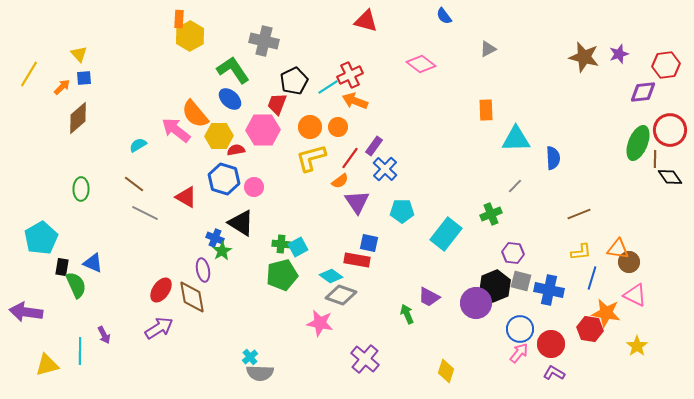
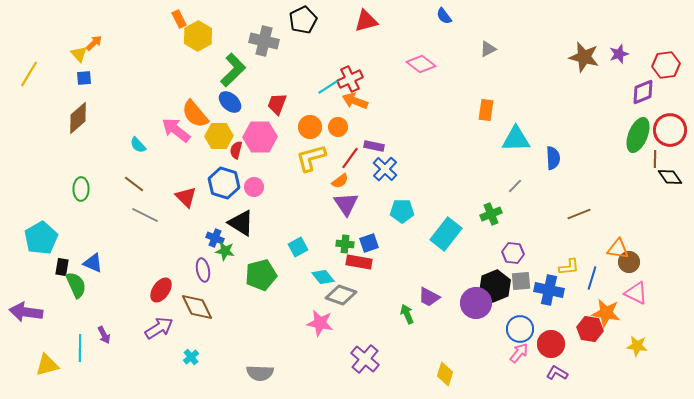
orange rectangle at (179, 19): rotated 30 degrees counterclockwise
red triangle at (366, 21): rotated 30 degrees counterclockwise
yellow hexagon at (190, 36): moved 8 px right
green L-shape at (233, 70): rotated 80 degrees clockwise
red cross at (350, 75): moved 4 px down
black pentagon at (294, 81): moved 9 px right, 61 px up
orange arrow at (62, 87): moved 32 px right, 44 px up
purple diamond at (643, 92): rotated 16 degrees counterclockwise
blue ellipse at (230, 99): moved 3 px down
orange rectangle at (486, 110): rotated 10 degrees clockwise
pink hexagon at (263, 130): moved 3 px left, 7 px down
green ellipse at (638, 143): moved 8 px up
cyan semicircle at (138, 145): rotated 102 degrees counterclockwise
purple rectangle at (374, 146): rotated 66 degrees clockwise
red semicircle at (236, 150): rotated 66 degrees counterclockwise
blue hexagon at (224, 179): moved 4 px down
red triangle at (186, 197): rotated 15 degrees clockwise
purple triangle at (357, 202): moved 11 px left, 2 px down
gray line at (145, 213): moved 2 px down
blue square at (369, 243): rotated 30 degrees counterclockwise
green cross at (281, 244): moved 64 px right
green star at (222, 251): moved 3 px right; rotated 30 degrees counterclockwise
yellow L-shape at (581, 252): moved 12 px left, 15 px down
red rectangle at (357, 260): moved 2 px right, 2 px down
green pentagon at (282, 275): moved 21 px left
cyan diamond at (331, 276): moved 8 px left, 1 px down; rotated 15 degrees clockwise
gray square at (521, 281): rotated 20 degrees counterclockwise
pink triangle at (635, 295): moved 1 px right, 2 px up
brown diamond at (192, 297): moved 5 px right, 10 px down; rotated 16 degrees counterclockwise
yellow star at (637, 346): rotated 30 degrees counterclockwise
cyan line at (80, 351): moved 3 px up
cyan cross at (250, 357): moved 59 px left
yellow diamond at (446, 371): moved 1 px left, 3 px down
purple L-shape at (554, 373): moved 3 px right
